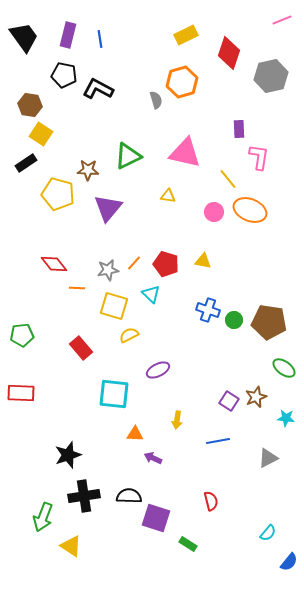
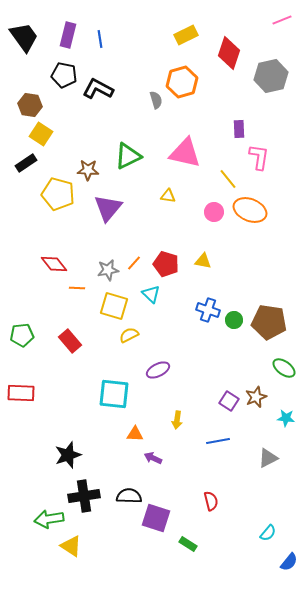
red rectangle at (81, 348): moved 11 px left, 7 px up
green arrow at (43, 517): moved 6 px right, 2 px down; rotated 60 degrees clockwise
